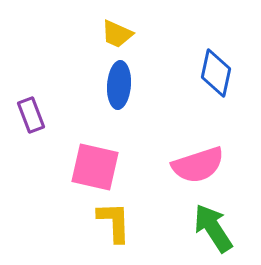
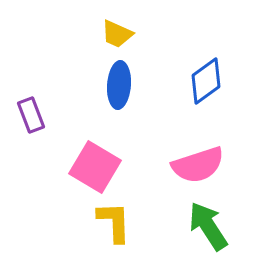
blue diamond: moved 10 px left, 8 px down; rotated 42 degrees clockwise
pink square: rotated 18 degrees clockwise
green arrow: moved 5 px left, 2 px up
